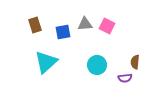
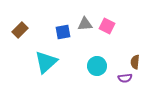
brown rectangle: moved 15 px left, 5 px down; rotated 63 degrees clockwise
cyan circle: moved 1 px down
